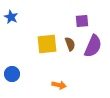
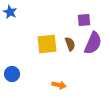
blue star: moved 1 px left, 5 px up
purple square: moved 2 px right, 1 px up
purple semicircle: moved 3 px up
